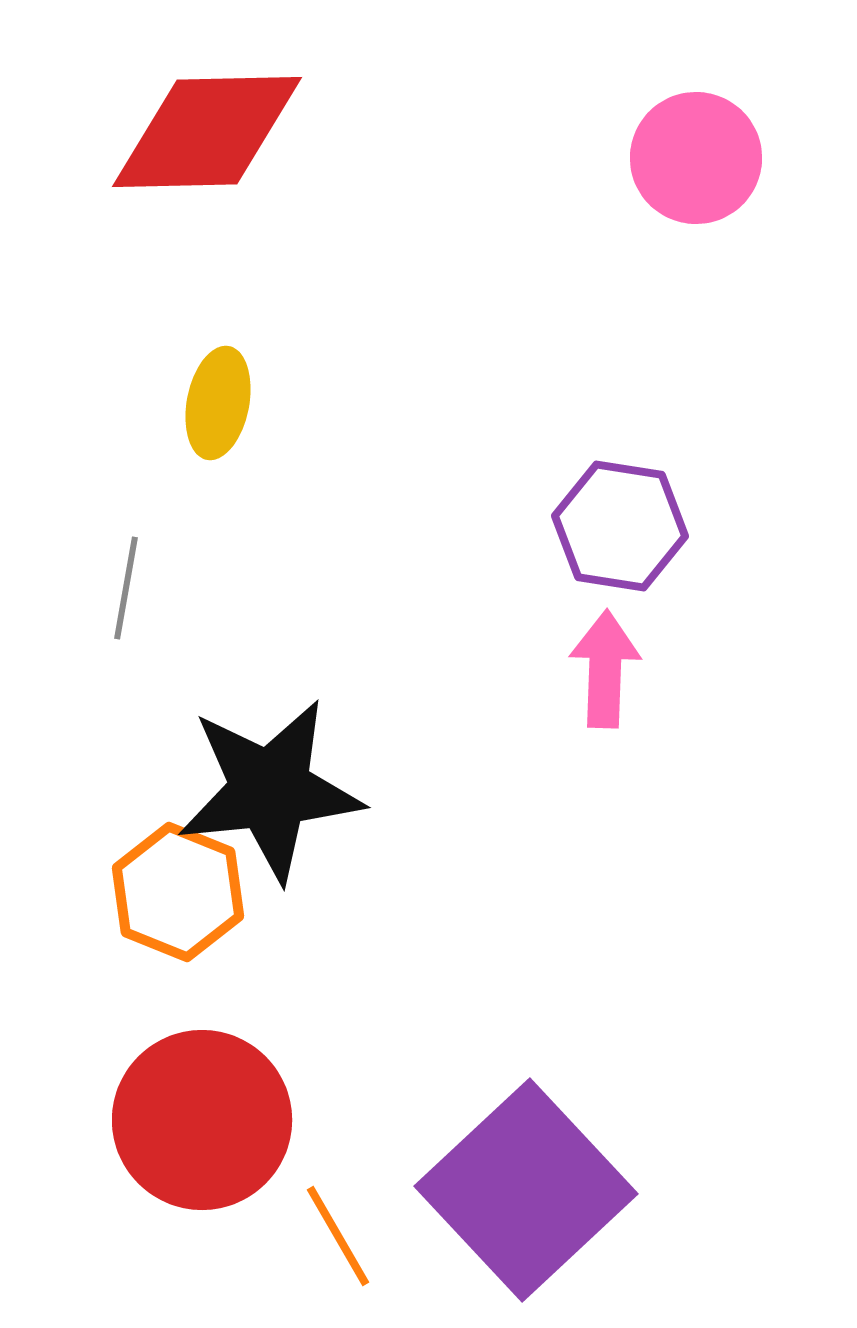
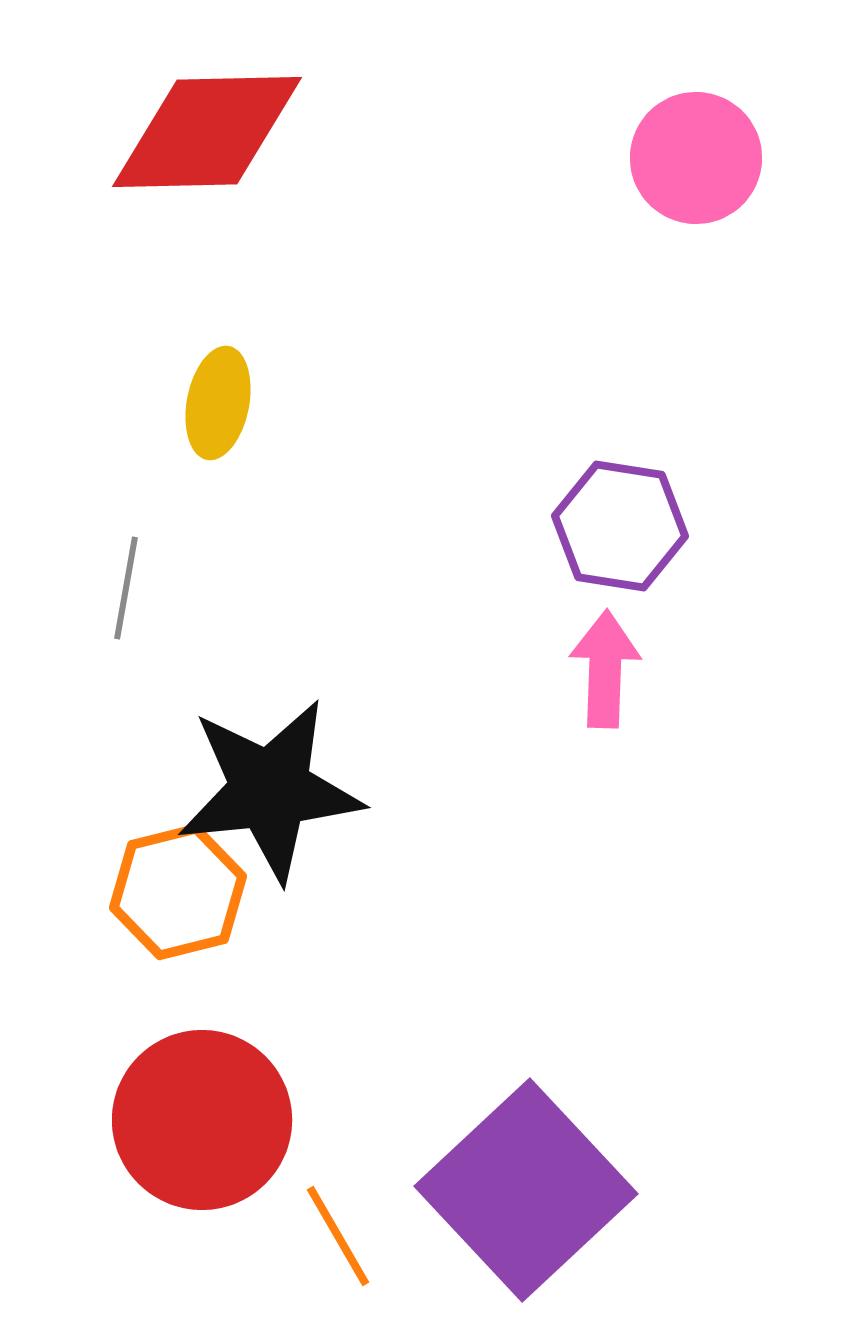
orange hexagon: rotated 24 degrees clockwise
